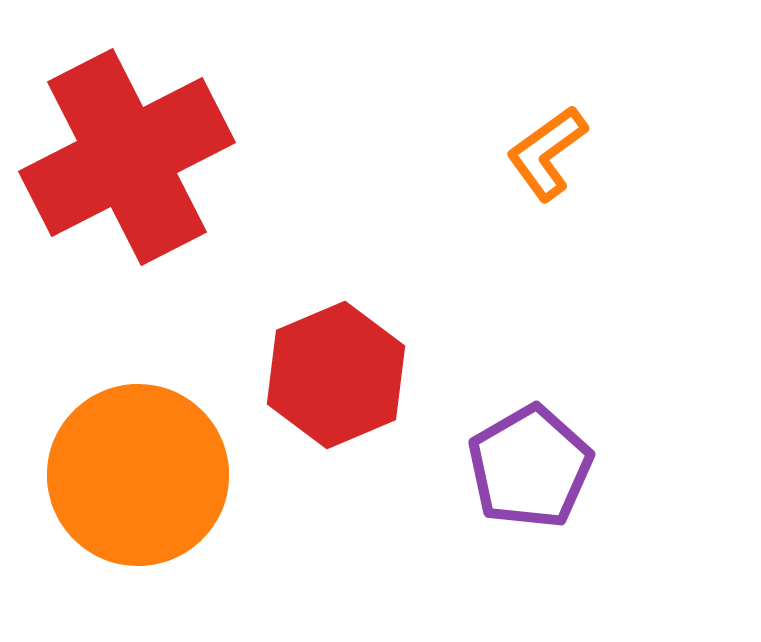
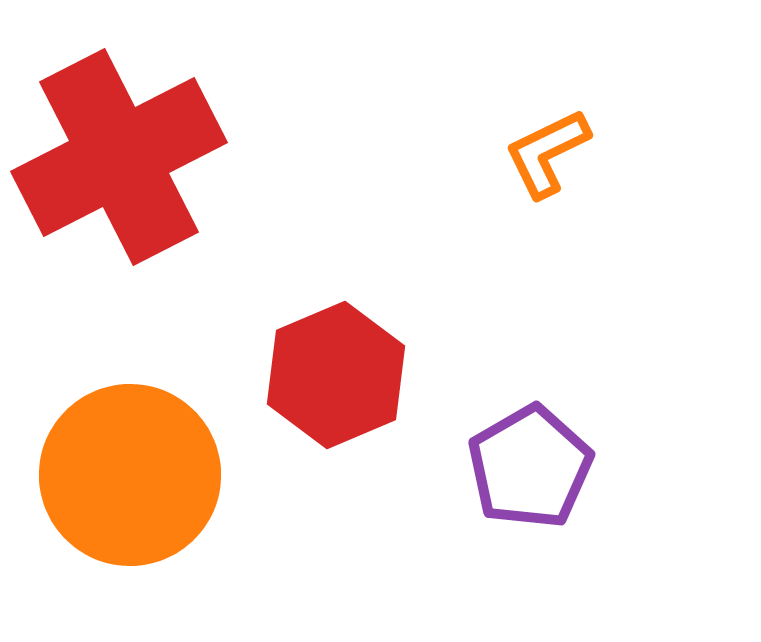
orange L-shape: rotated 10 degrees clockwise
red cross: moved 8 px left
orange circle: moved 8 px left
